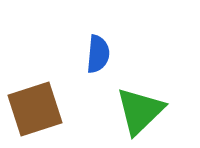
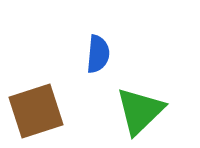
brown square: moved 1 px right, 2 px down
